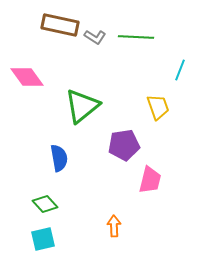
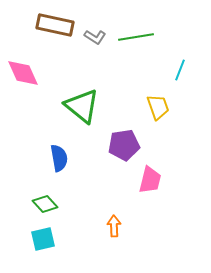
brown rectangle: moved 5 px left
green line: rotated 12 degrees counterclockwise
pink diamond: moved 4 px left, 4 px up; rotated 12 degrees clockwise
green triangle: rotated 42 degrees counterclockwise
